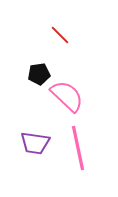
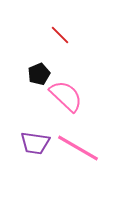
black pentagon: rotated 15 degrees counterclockwise
pink semicircle: moved 1 px left
pink line: rotated 48 degrees counterclockwise
